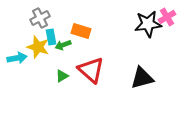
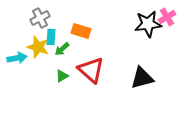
cyan rectangle: rotated 14 degrees clockwise
green arrow: moved 1 px left, 4 px down; rotated 21 degrees counterclockwise
